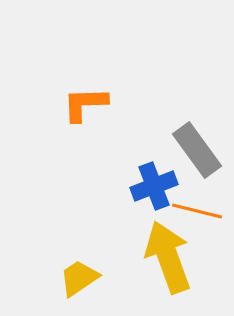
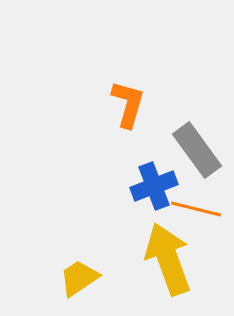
orange L-shape: moved 43 px right; rotated 108 degrees clockwise
orange line: moved 1 px left, 2 px up
yellow arrow: moved 2 px down
